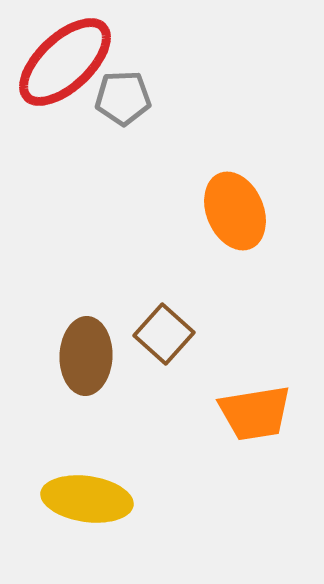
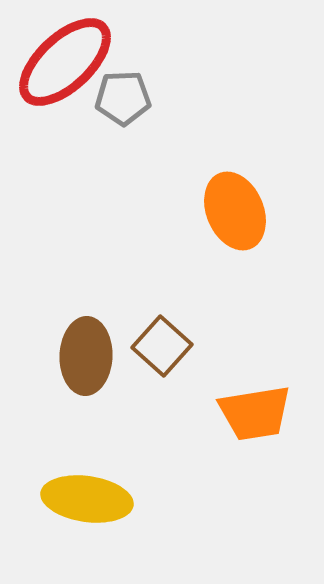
brown square: moved 2 px left, 12 px down
